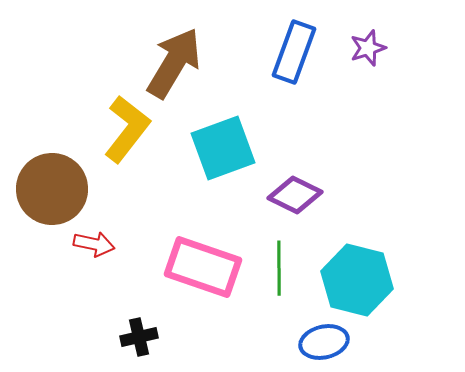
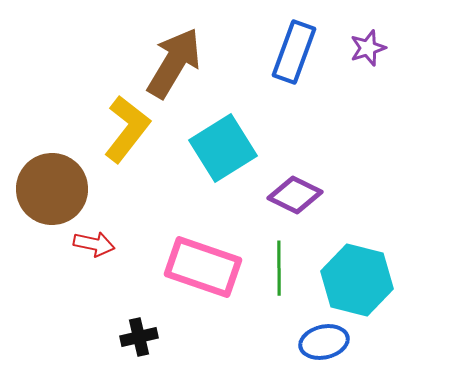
cyan square: rotated 12 degrees counterclockwise
